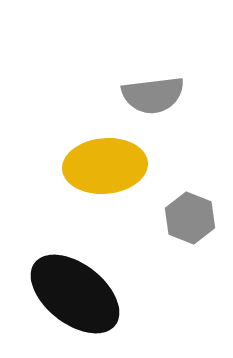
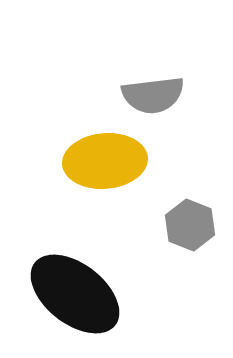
yellow ellipse: moved 5 px up
gray hexagon: moved 7 px down
